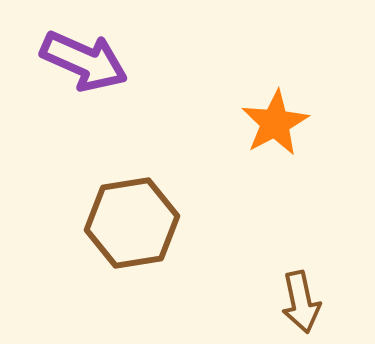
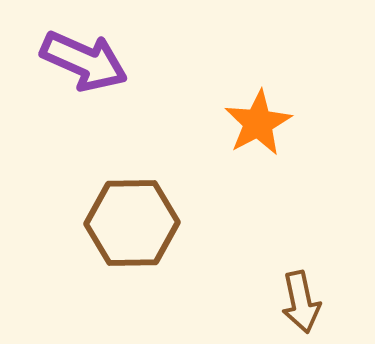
orange star: moved 17 px left
brown hexagon: rotated 8 degrees clockwise
